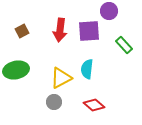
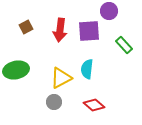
brown square: moved 4 px right, 4 px up
